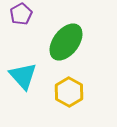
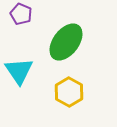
purple pentagon: rotated 20 degrees counterclockwise
cyan triangle: moved 4 px left, 5 px up; rotated 8 degrees clockwise
